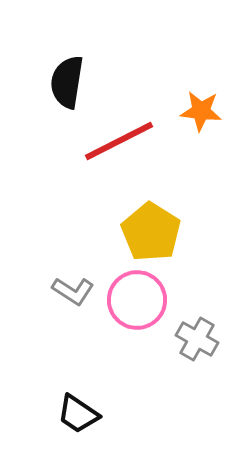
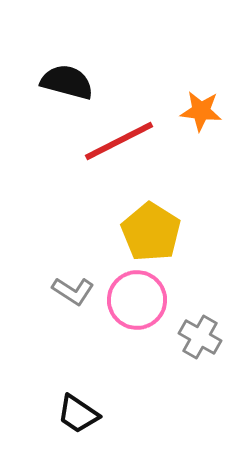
black semicircle: rotated 96 degrees clockwise
gray cross: moved 3 px right, 2 px up
